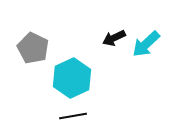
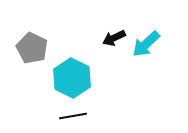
gray pentagon: moved 1 px left
cyan hexagon: rotated 9 degrees counterclockwise
